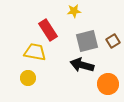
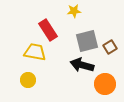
brown square: moved 3 px left, 6 px down
yellow circle: moved 2 px down
orange circle: moved 3 px left
